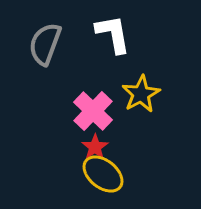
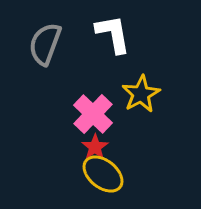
pink cross: moved 3 px down
